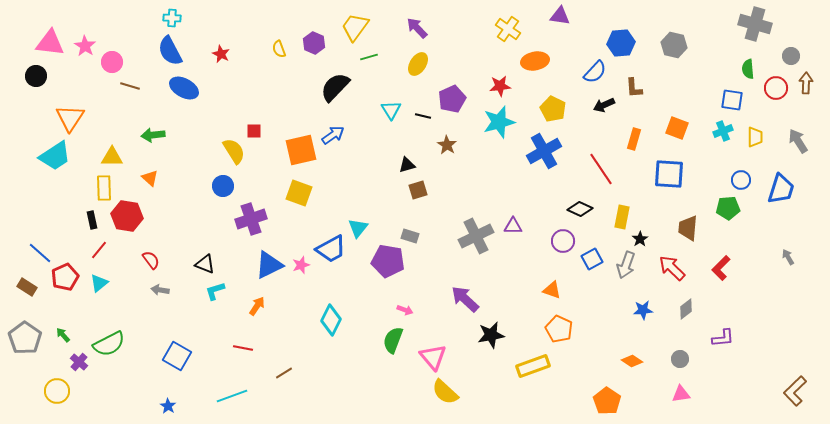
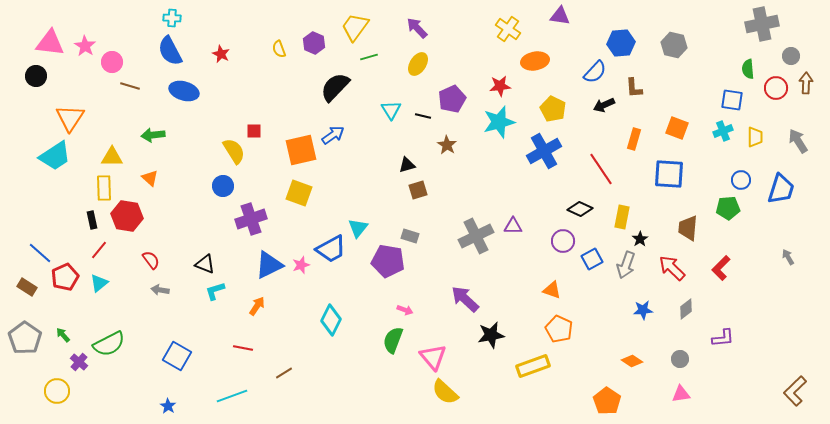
gray cross at (755, 24): moved 7 px right; rotated 28 degrees counterclockwise
blue ellipse at (184, 88): moved 3 px down; rotated 12 degrees counterclockwise
